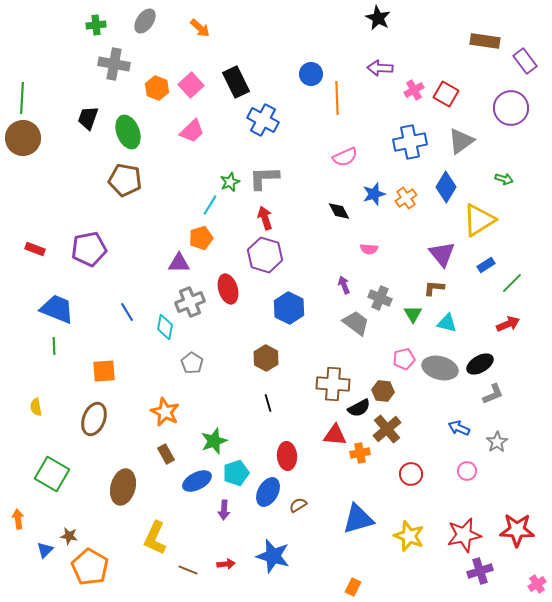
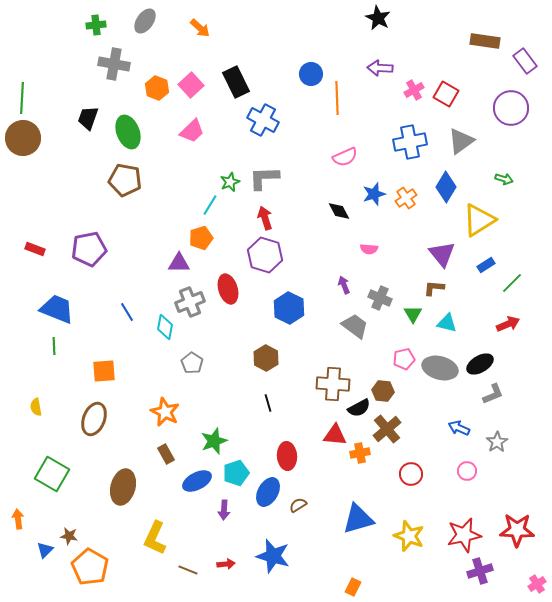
gray trapezoid at (356, 323): moved 1 px left, 3 px down
